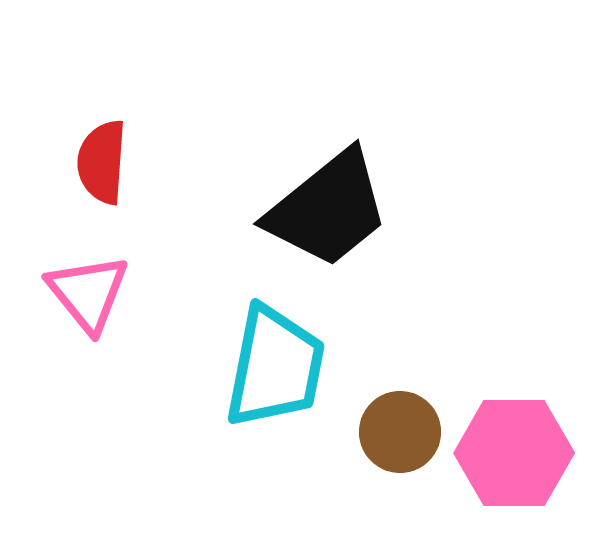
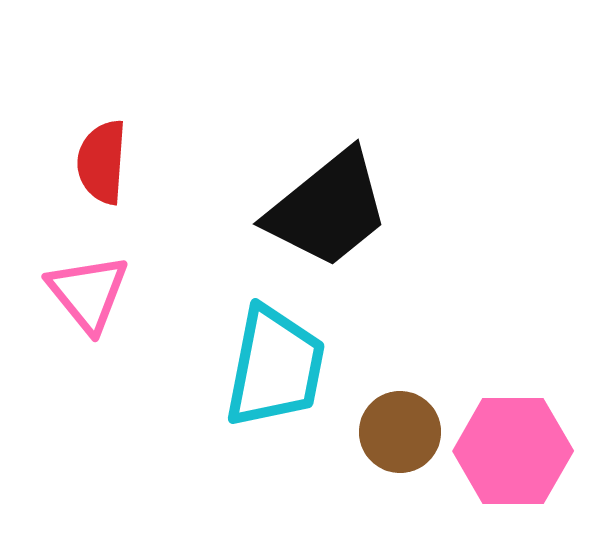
pink hexagon: moved 1 px left, 2 px up
